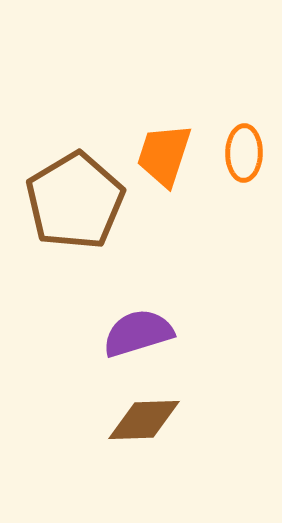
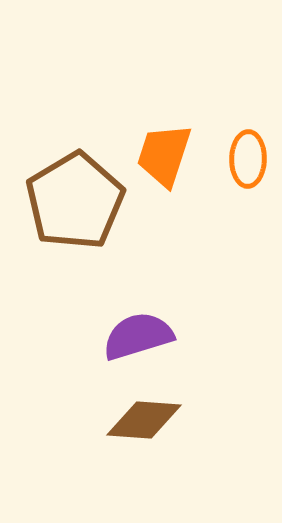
orange ellipse: moved 4 px right, 6 px down
purple semicircle: moved 3 px down
brown diamond: rotated 6 degrees clockwise
